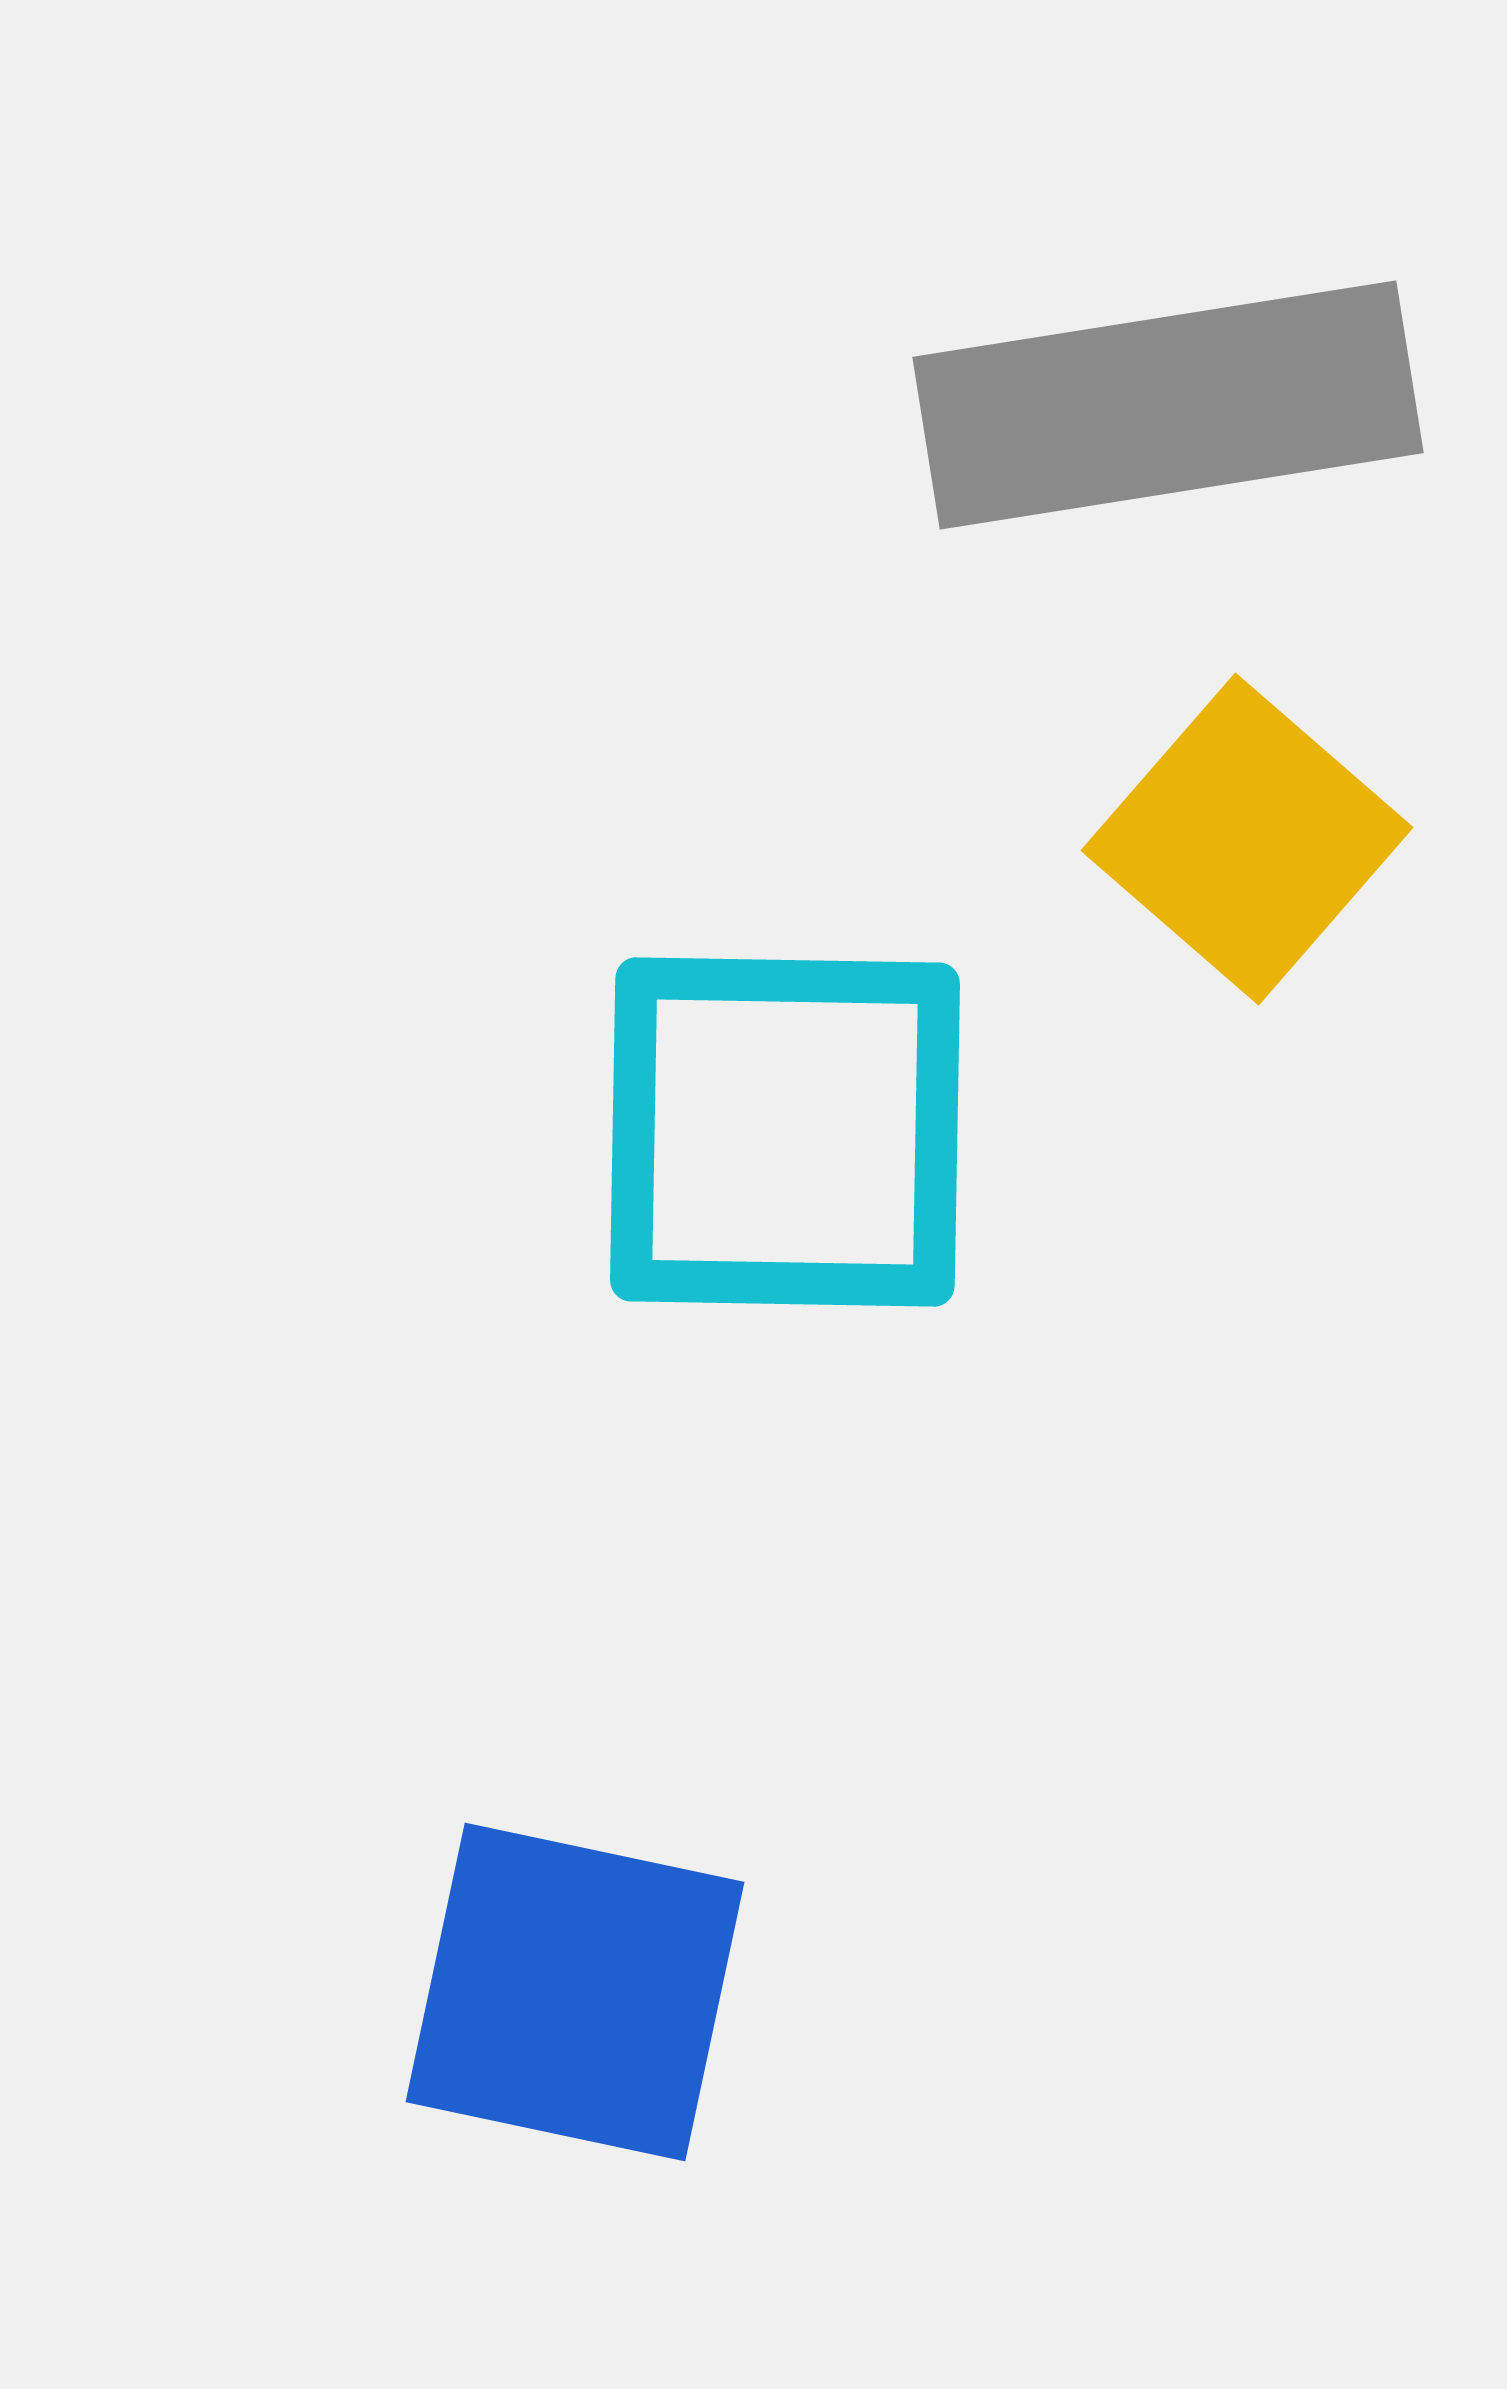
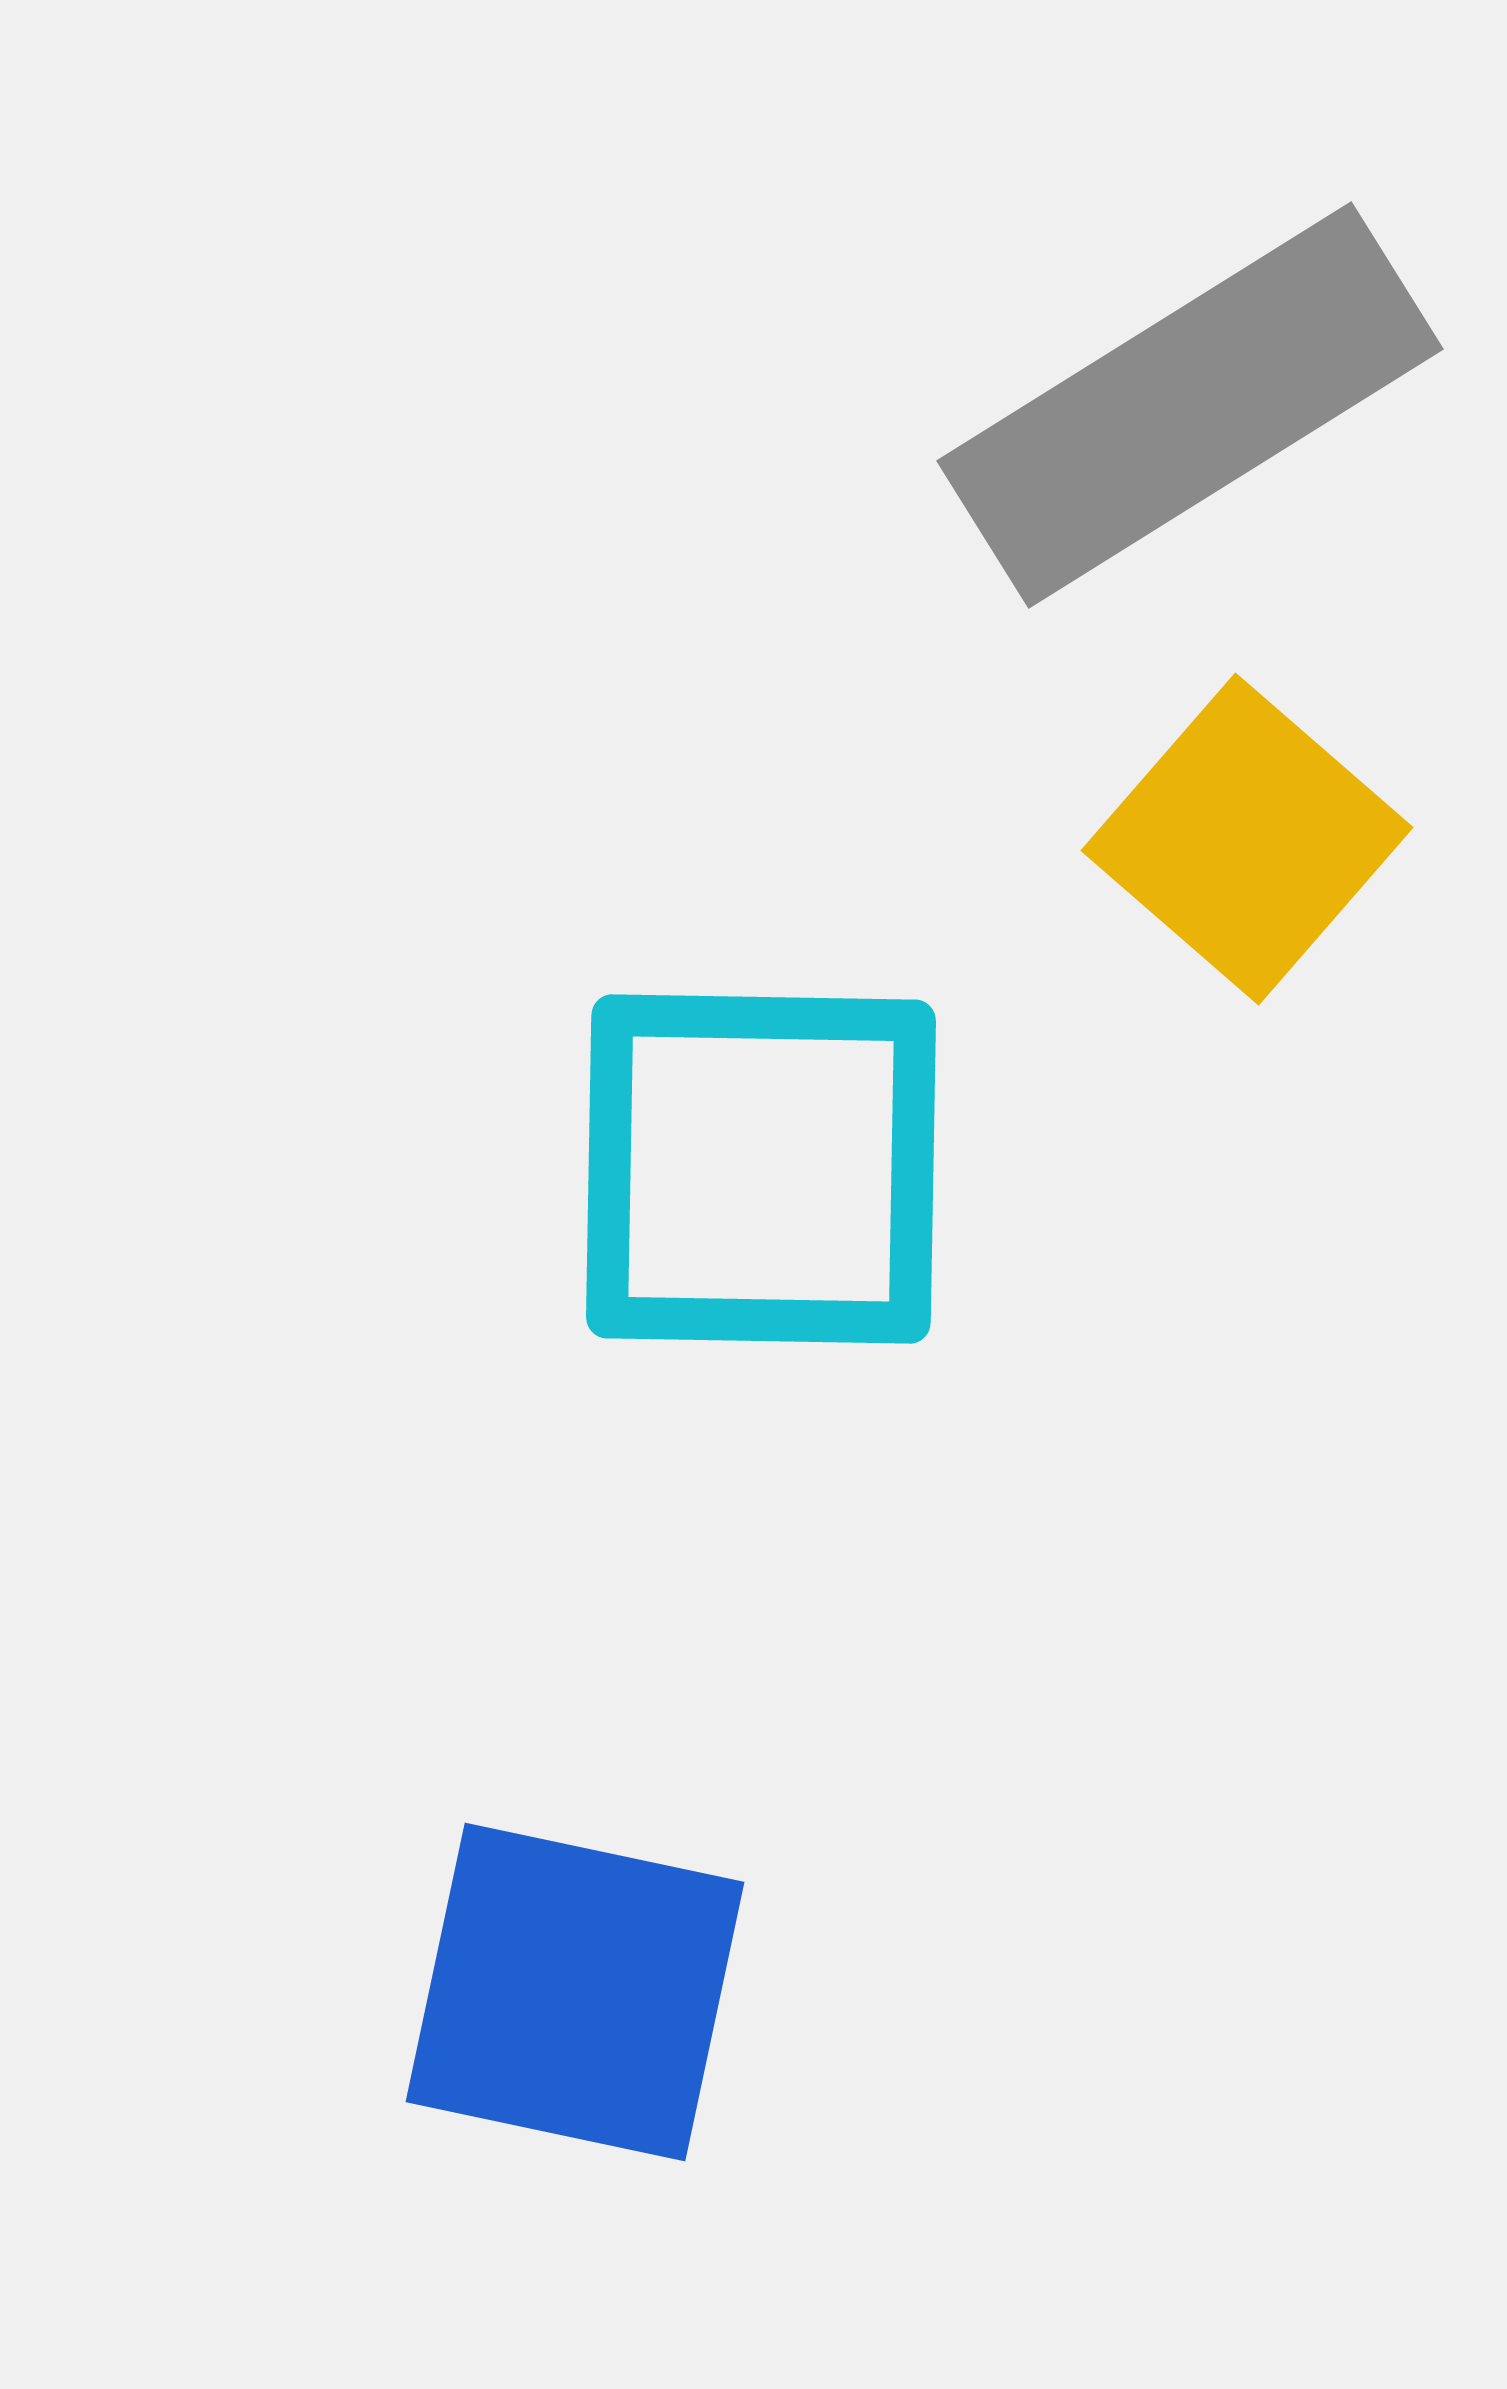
gray rectangle: moved 22 px right; rotated 23 degrees counterclockwise
cyan square: moved 24 px left, 37 px down
